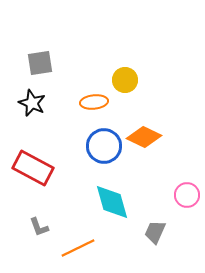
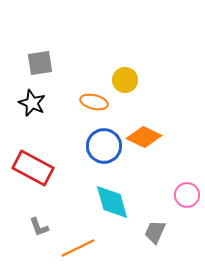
orange ellipse: rotated 20 degrees clockwise
